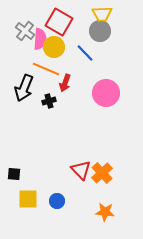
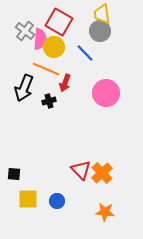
yellow trapezoid: rotated 85 degrees clockwise
